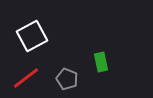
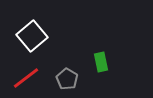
white square: rotated 12 degrees counterclockwise
gray pentagon: rotated 10 degrees clockwise
